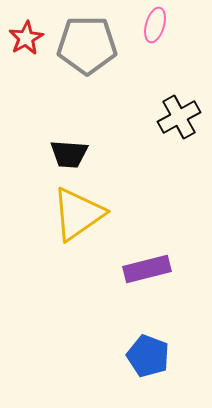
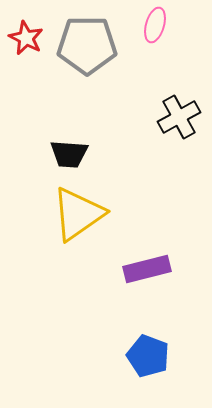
red star: rotated 16 degrees counterclockwise
